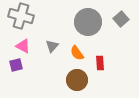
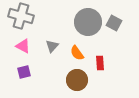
gray square: moved 7 px left, 4 px down; rotated 21 degrees counterclockwise
purple square: moved 8 px right, 7 px down
